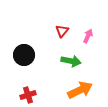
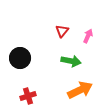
black circle: moved 4 px left, 3 px down
red cross: moved 1 px down
